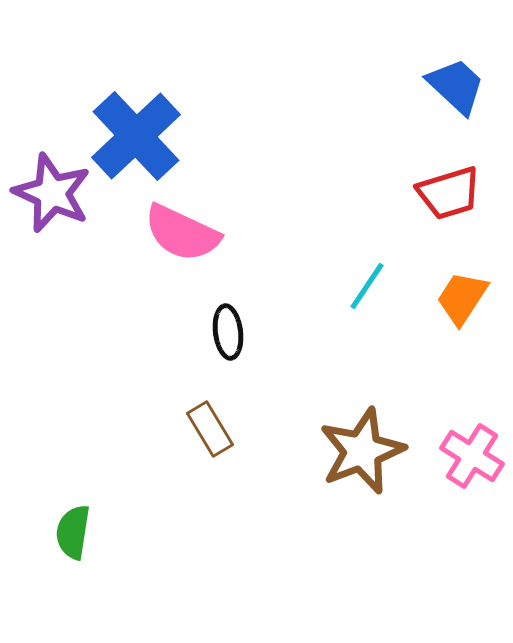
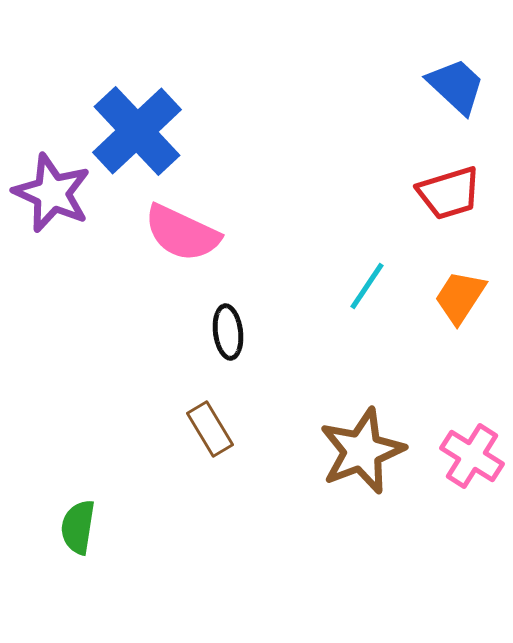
blue cross: moved 1 px right, 5 px up
orange trapezoid: moved 2 px left, 1 px up
green semicircle: moved 5 px right, 5 px up
